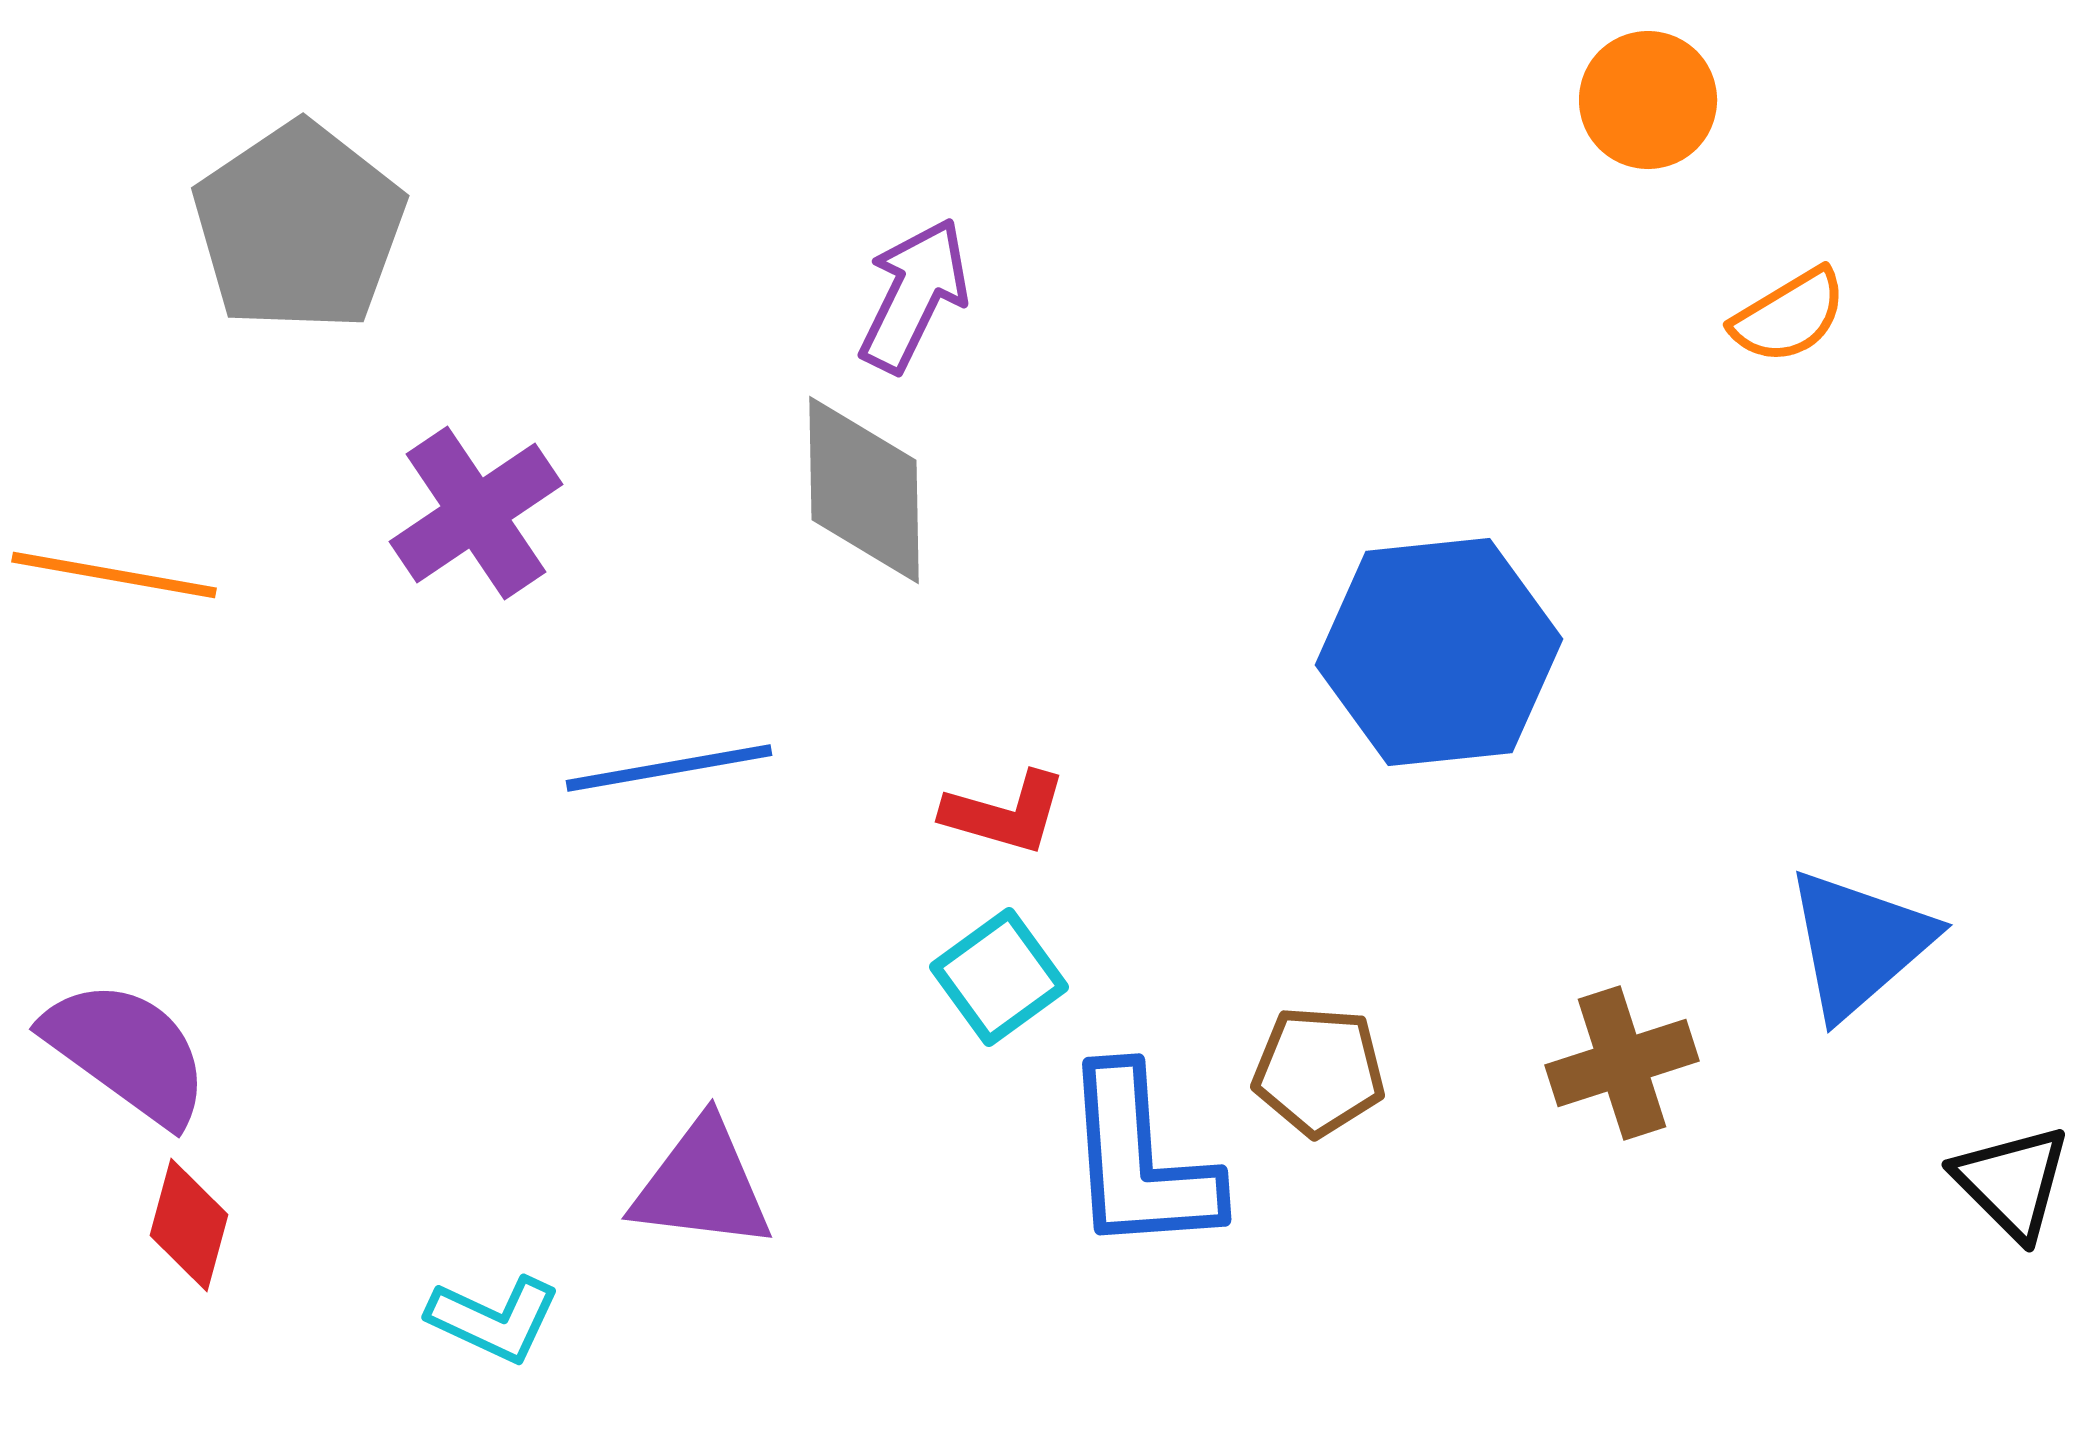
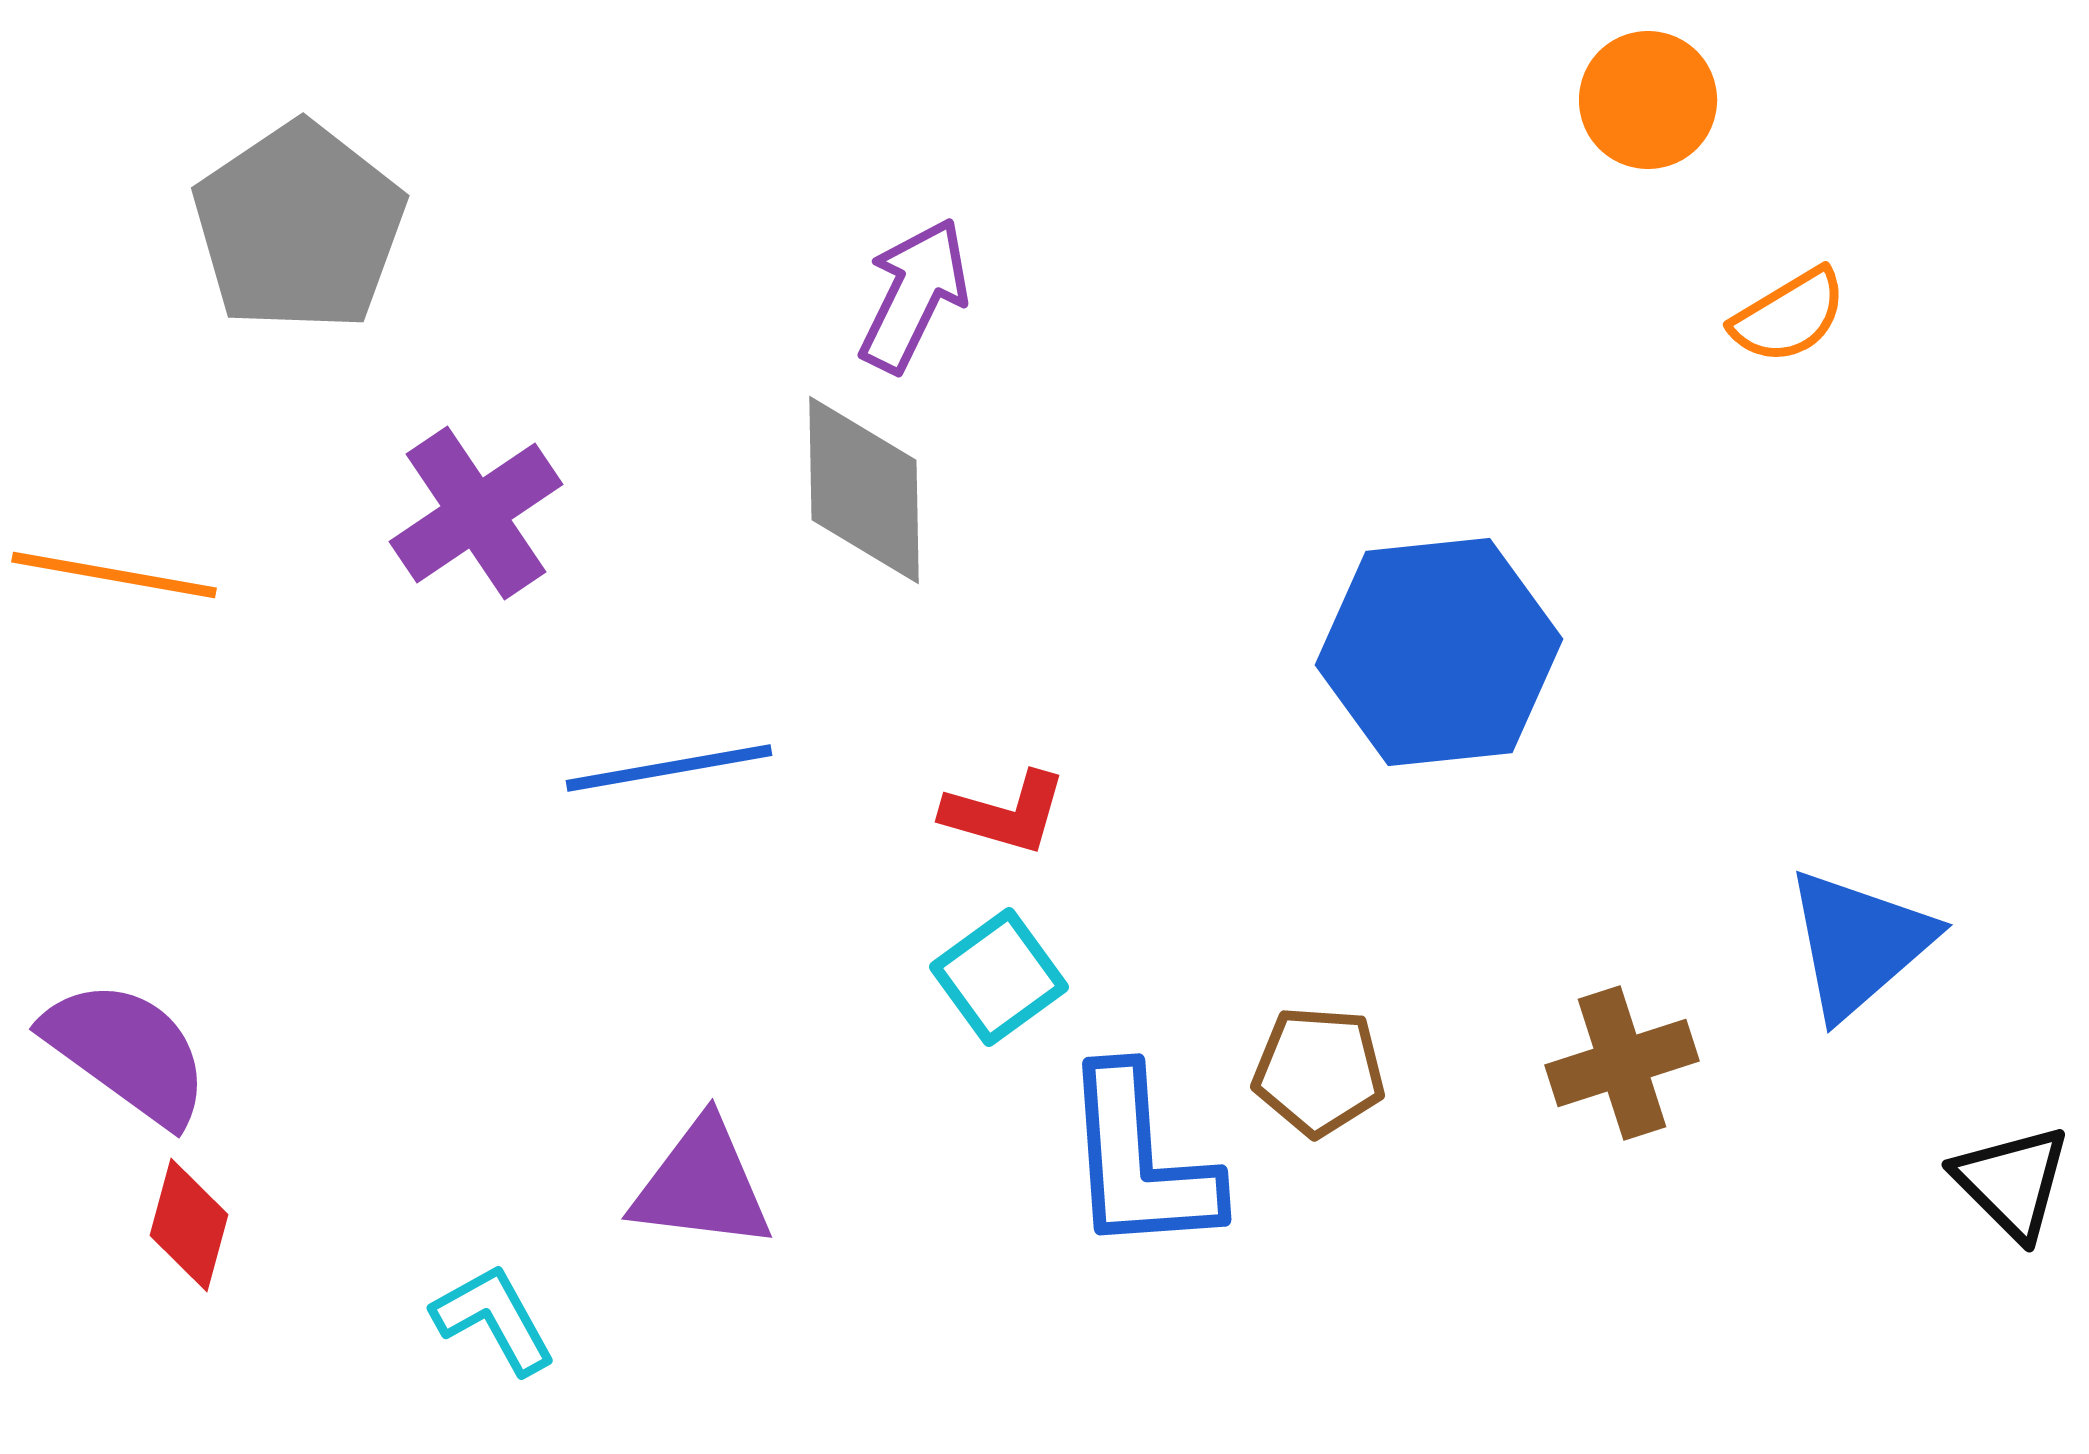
cyan L-shape: rotated 144 degrees counterclockwise
